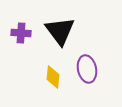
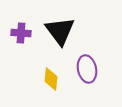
yellow diamond: moved 2 px left, 2 px down
